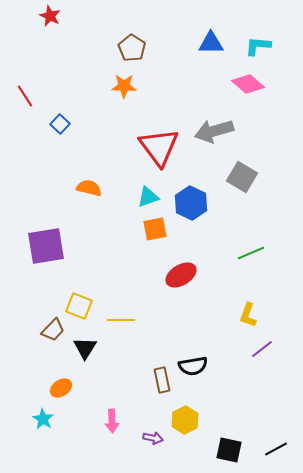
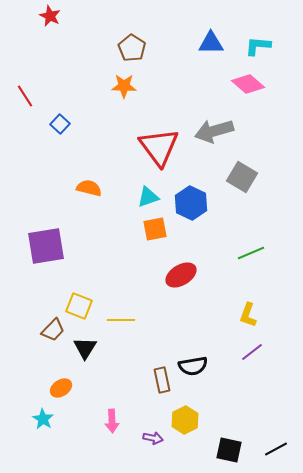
purple line: moved 10 px left, 3 px down
